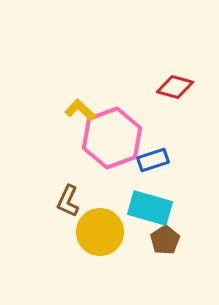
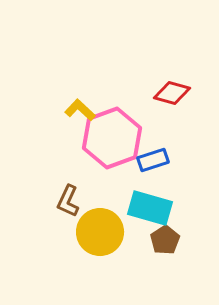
red diamond: moved 3 px left, 6 px down
